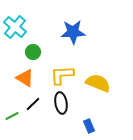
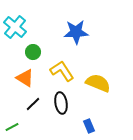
blue star: moved 3 px right
yellow L-shape: moved 4 px up; rotated 60 degrees clockwise
green line: moved 11 px down
